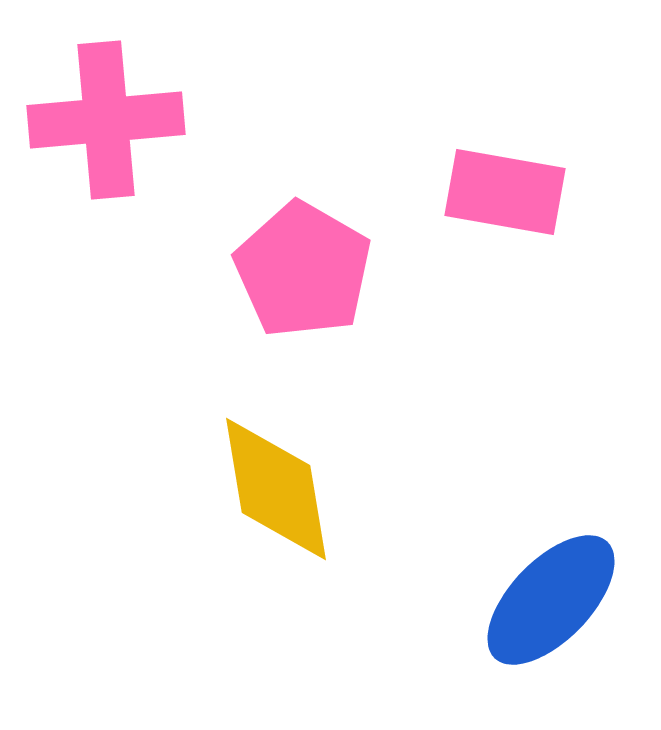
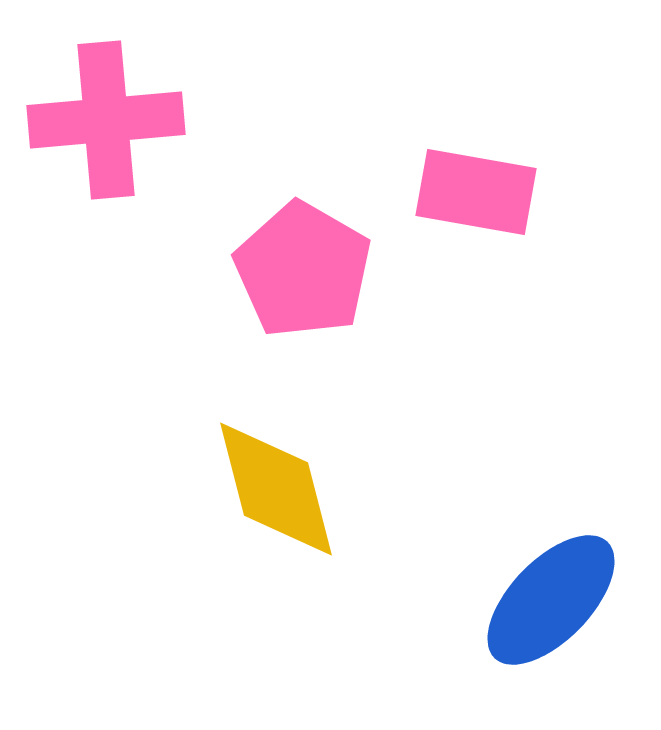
pink rectangle: moved 29 px left
yellow diamond: rotated 5 degrees counterclockwise
